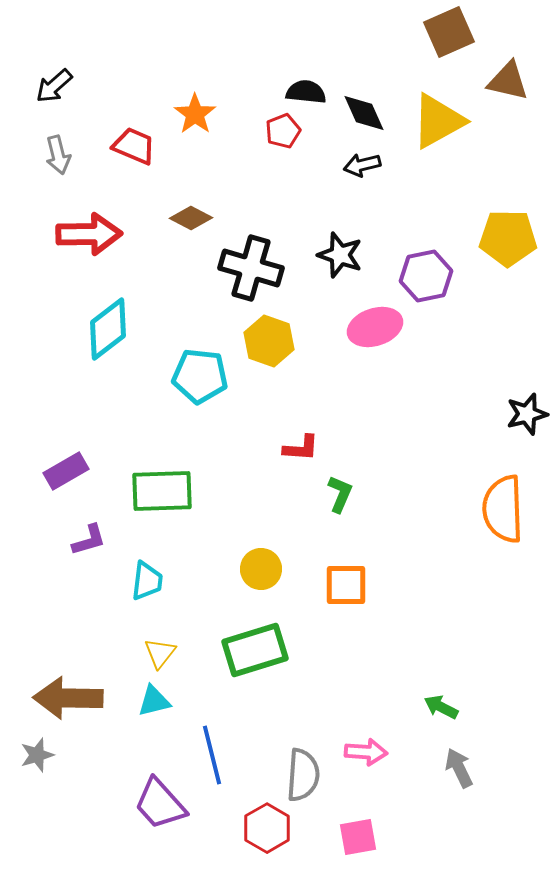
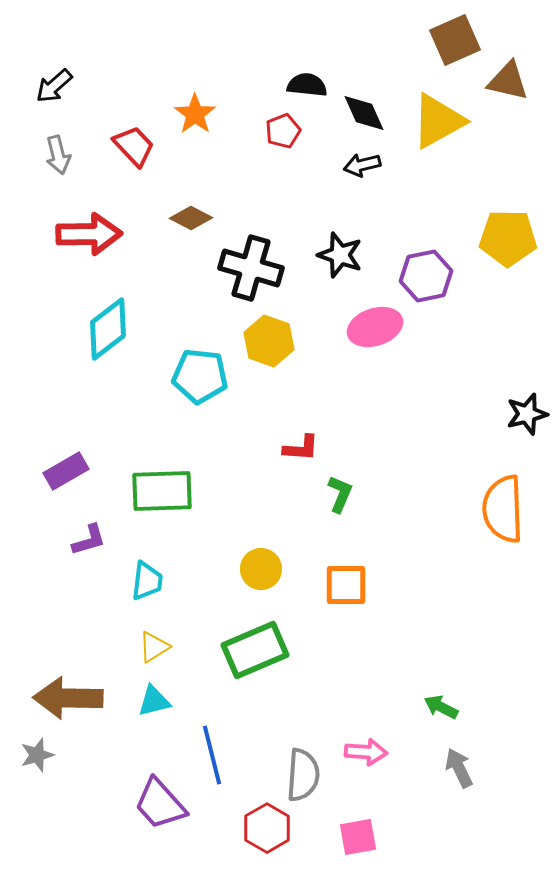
brown square at (449, 32): moved 6 px right, 8 px down
black semicircle at (306, 92): moved 1 px right, 7 px up
red trapezoid at (134, 146): rotated 24 degrees clockwise
green rectangle at (255, 650): rotated 6 degrees counterclockwise
yellow triangle at (160, 653): moved 6 px left, 6 px up; rotated 20 degrees clockwise
